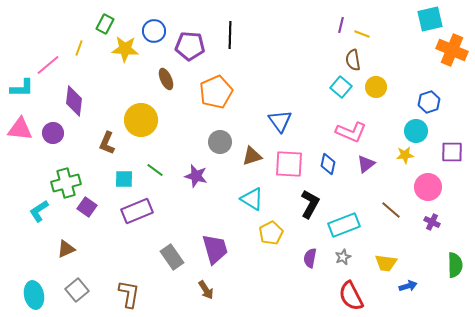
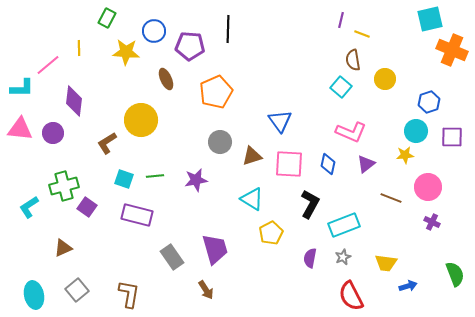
green rectangle at (105, 24): moved 2 px right, 6 px up
purple line at (341, 25): moved 5 px up
black line at (230, 35): moved 2 px left, 6 px up
yellow line at (79, 48): rotated 21 degrees counterclockwise
yellow star at (125, 49): moved 1 px right, 3 px down
yellow circle at (376, 87): moved 9 px right, 8 px up
brown L-shape at (107, 143): rotated 35 degrees clockwise
purple square at (452, 152): moved 15 px up
green line at (155, 170): moved 6 px down; rotated 42 degrees counterclockwise
purple star at (196, 176): moved 4 px down; rotated 25 degrees counterclockwise
cyan square at (124, 179): rotated 18 degrees clockwise
green cross at (66, 183): moved 2 px left, 3 px down
brown line at (391, 210): moved 12 px up; rotated 20 degrees counterclockwise
cyan L-shape at (39, 211): moved 10 px left, 4 px up
purple rectangle at (137, 211): moved 4 px down; rotated 36 degrees clockwise
brown triangle at (66, 249): moved 3 px left, 1 px up
green semicircle at (455, 265): moved 9 px down; rotated 20 degrees counterclockwise
